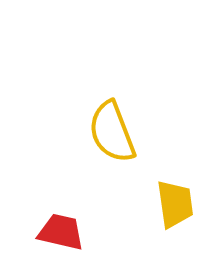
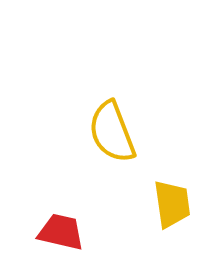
yellow trapezoid: moved 3 px left
